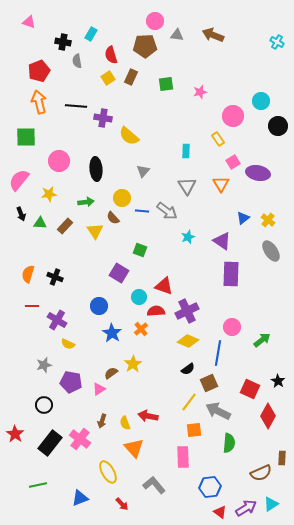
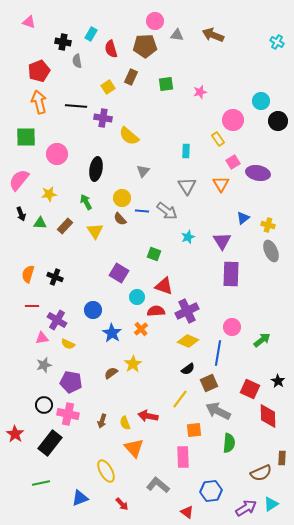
red semicircle at (111, 55): moved 6 px up
yellow square at (108, 78): moved 9 px down
pink circle at (233, 116): moved 4 px down
black circle at (278, 126): moved 5 px up
pink circle at (59, 161): moved 2 px left, 7 px up
black ellipse at (96, 169): rotated 15 degrees clockwise
green arrow at (86, 202): rotated 112 degrees counterclockwise
brown semicircle at (113, 218): moved 7 px right, 1 px down
yellow cross at (268, 220): moved 5 px down; rotated 24 degrees counterclockwise
purple triangle at (222, 241): rotated 24 degrees clockwise
green square at (140, 250): moved 14 px right, 4 px down
gray ellipse at (271, 251): rotated 10 degrees clockwise
cyan circle at (139, 297): moved 2 px left
blue circle at (99, 306): moved 6 px left, 4 px down
pink triangle at (99, 389): moved 57 px left, 51 px up; rotated 24 degrees clockwise
yellow line at (189, 402): moved 9 px left, 3 px up
red diamond at (268, 416): rotated 30 degrees counterclockwise
pink cross at (80, 439): moved 12 px left, 25 px up; rotated 25 degrees counterclockwise
yellow ellipse at (108, 472): moved 2 px left, 1 px up
green line at (38, 485): moved 3 px right, 2 px up
gray L-shape at (154, 485): moved 4 px right; rotated 10 degrees counterclockwise
blue hexagon at (210, 487): moved 1 px right, 4 px down
red triangle at (220, 512): moved 33 px left
